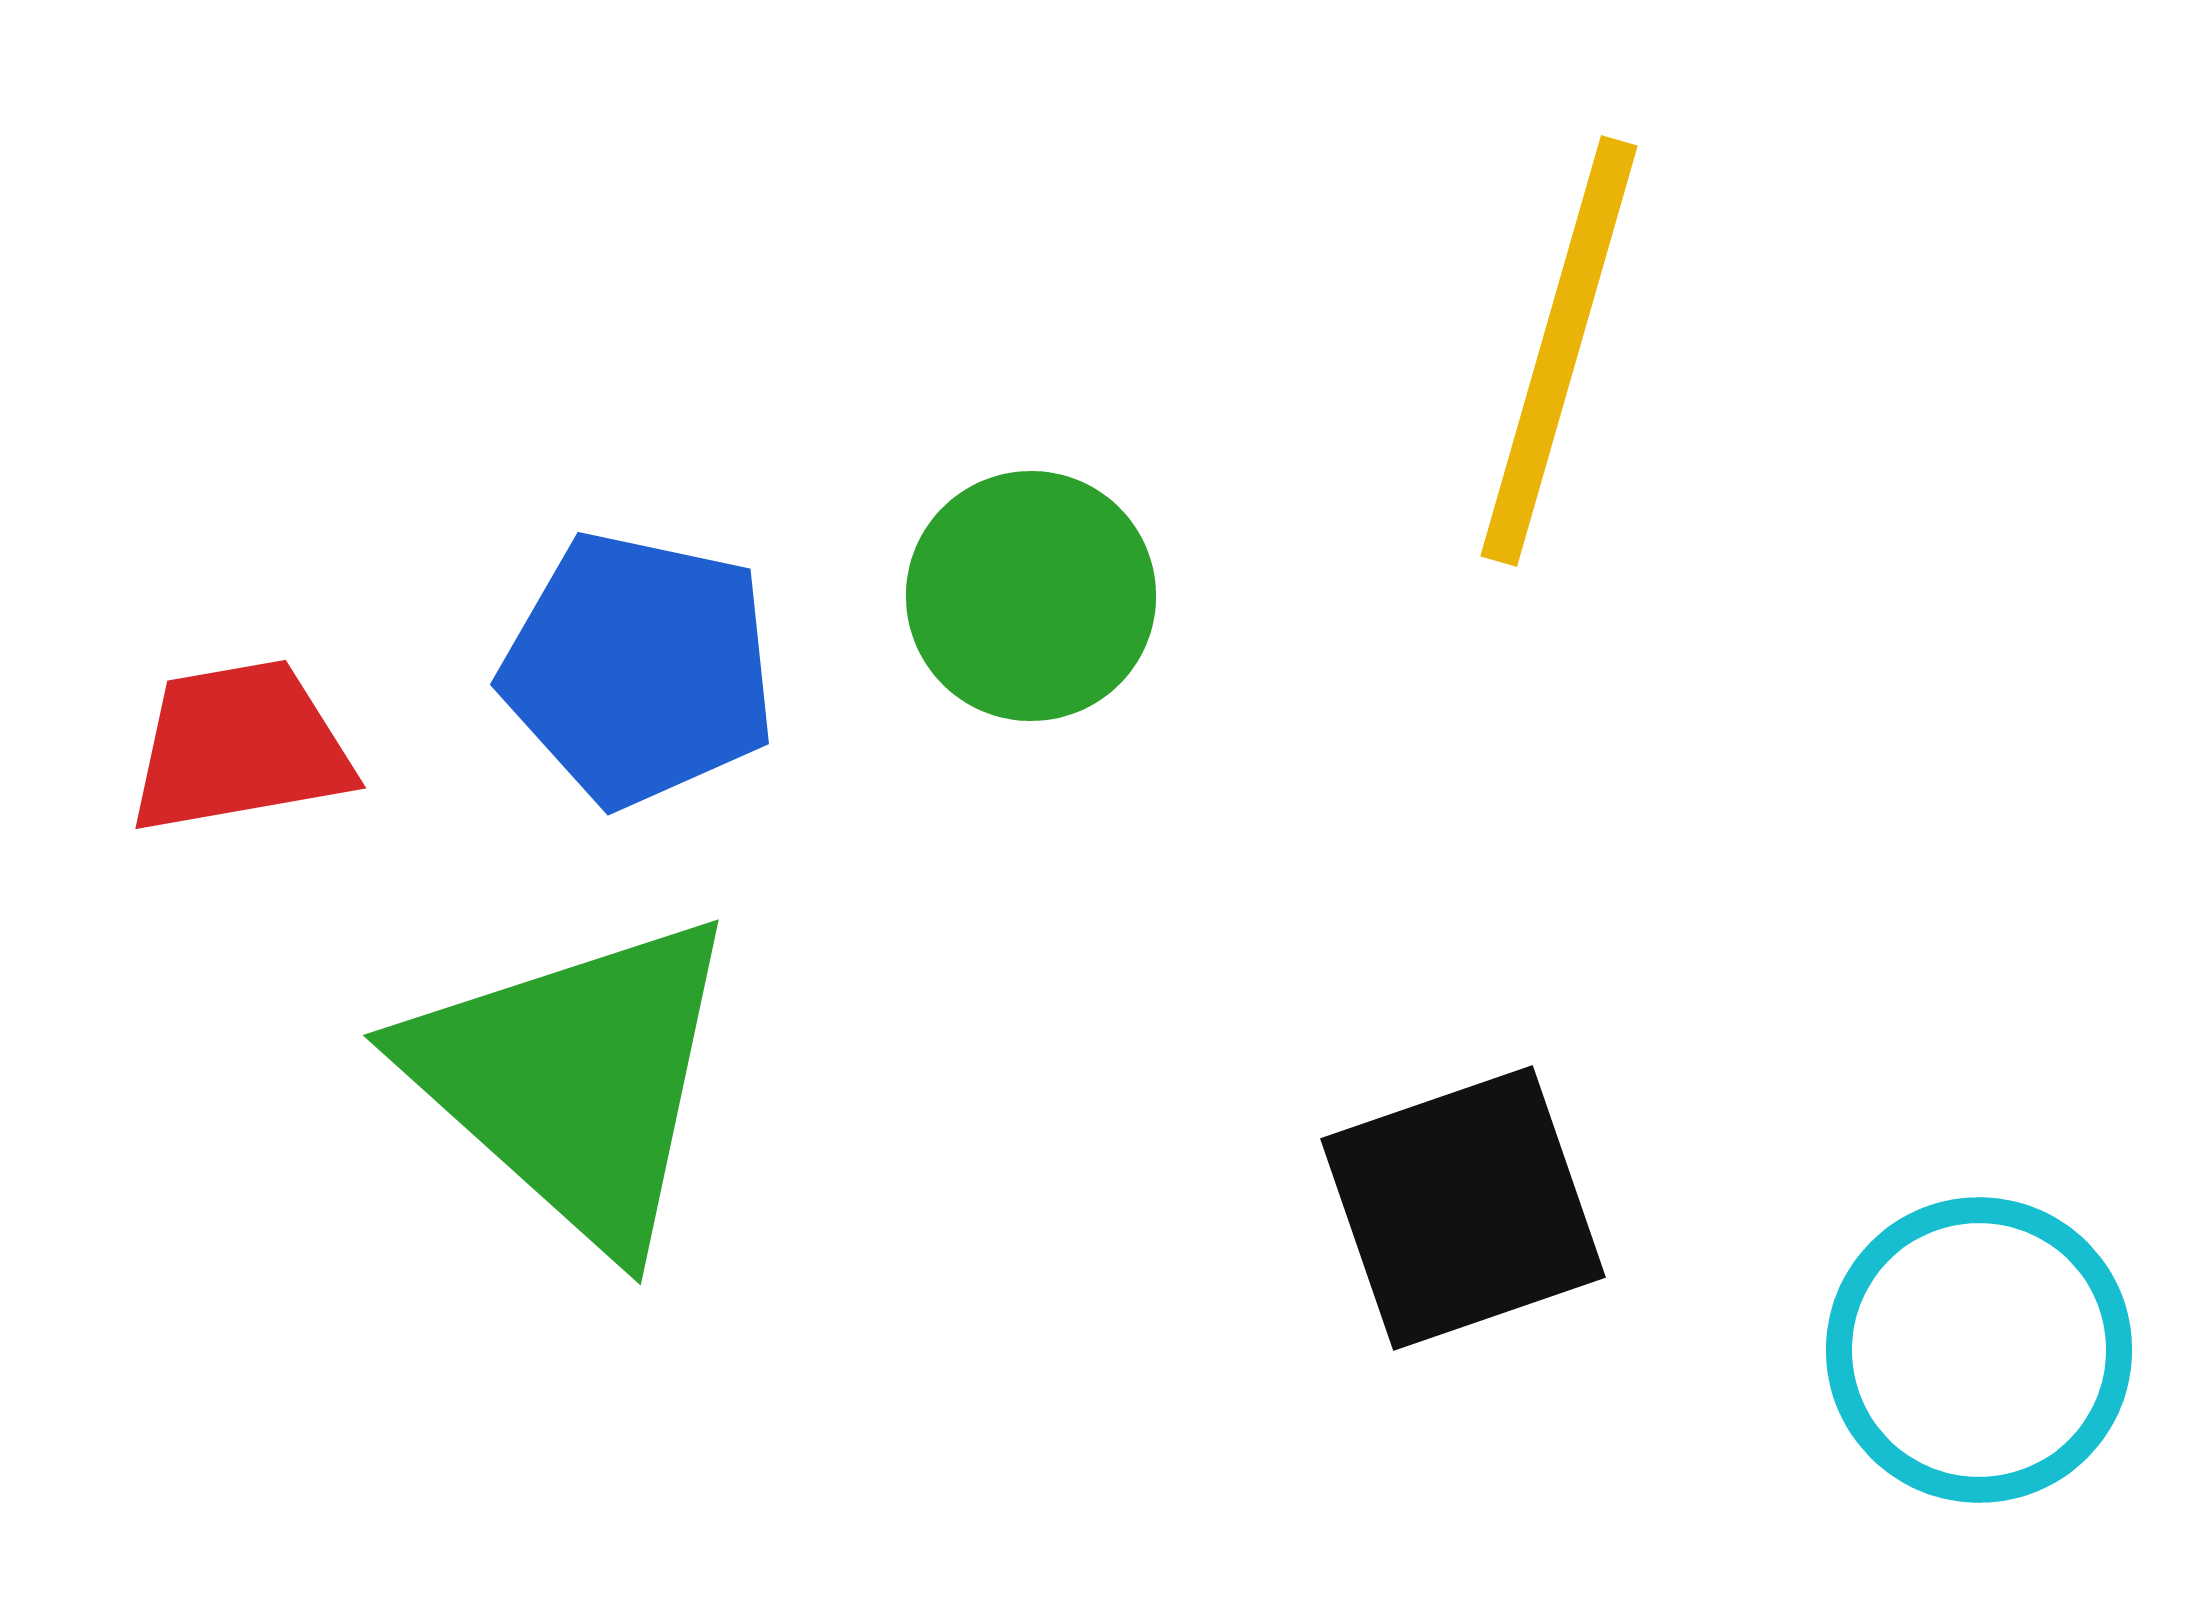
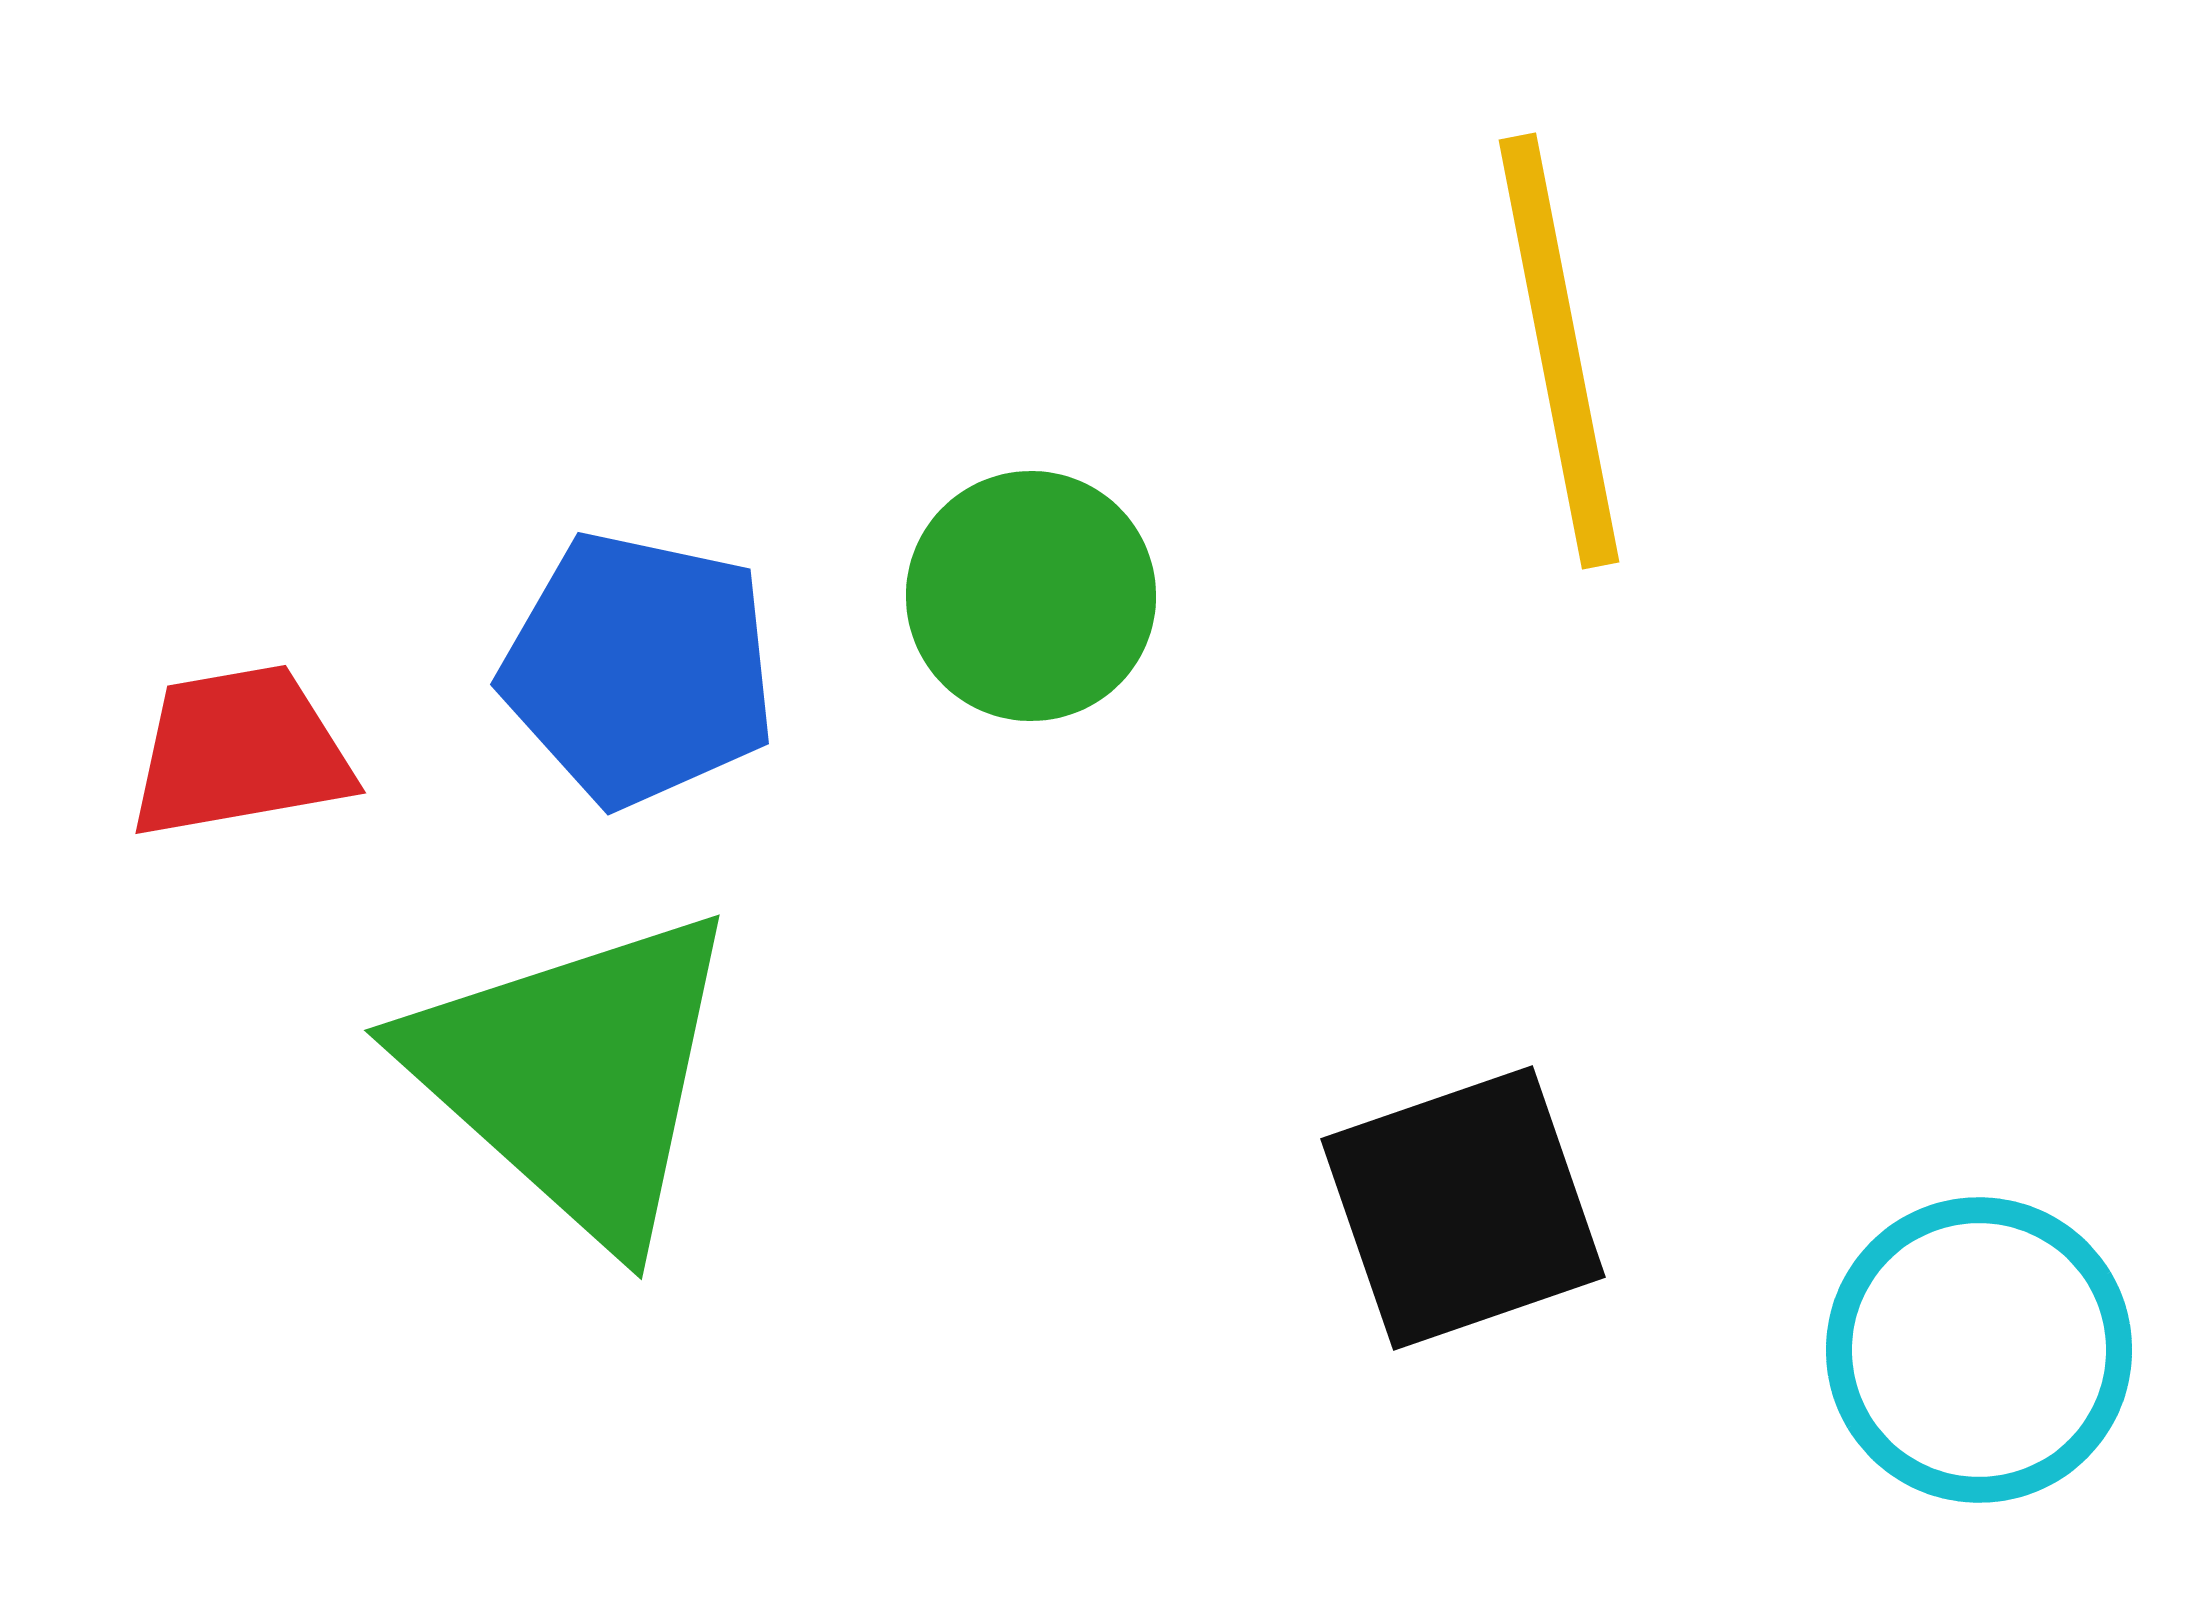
yellow line: rotated 27 degrees counterclockwise
red trapezoid: moved 5 px down
green triangle: moved 1 px right, 5 px up
